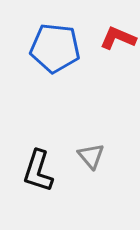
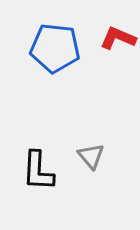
black L-shape: rotated 15 degrees counterclockwise
